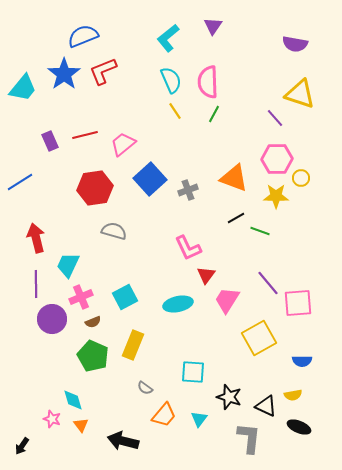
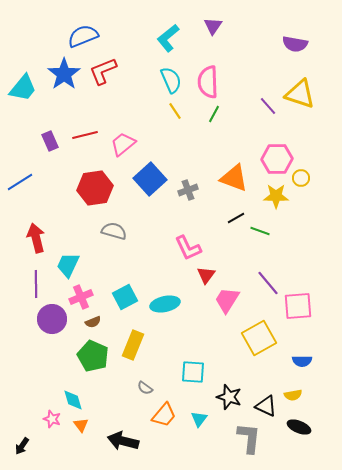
purple line at (275, 118): moved 7 px left, 12 px up
pink square at (298, 303): moved 3 px down
cyan ellipse at (178, 304): moved 13 px left
